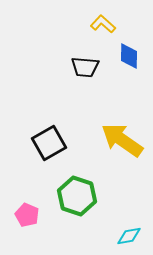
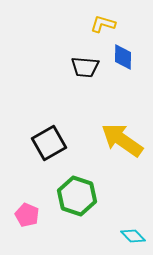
yellow L-shape: rotated 25 degrees counterclockwise
blue diamond: moved 6 px left, 1 px down
cyan diamond: moved 4 px right; rotated 55 degrees clockwise
